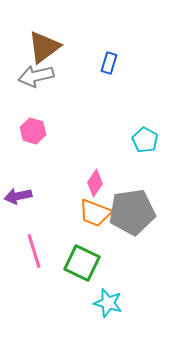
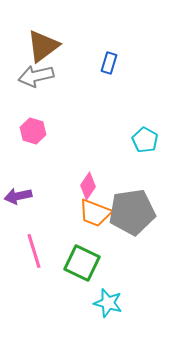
brown triangle: moved 1 px left, 1 px up
pink diamond: moved 7 px left, 3 px down
